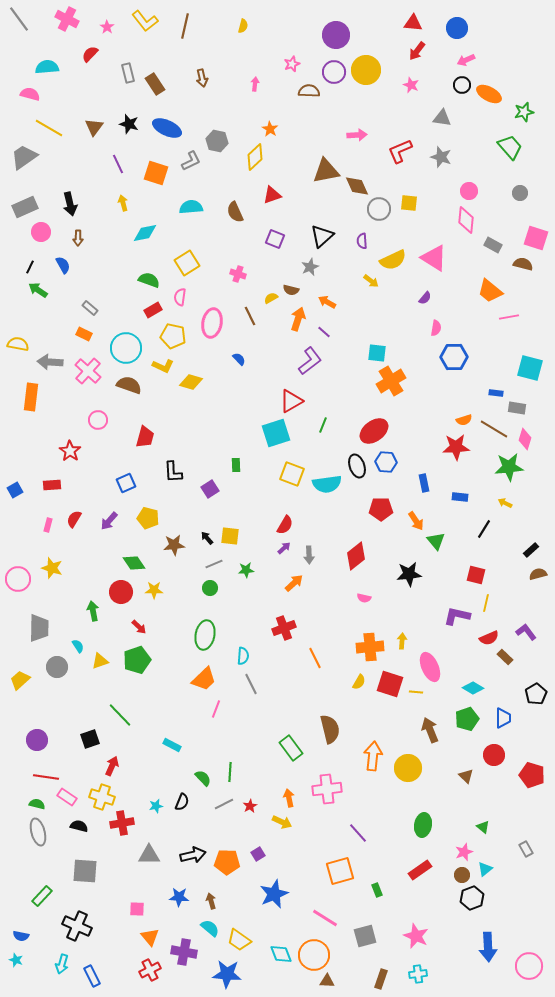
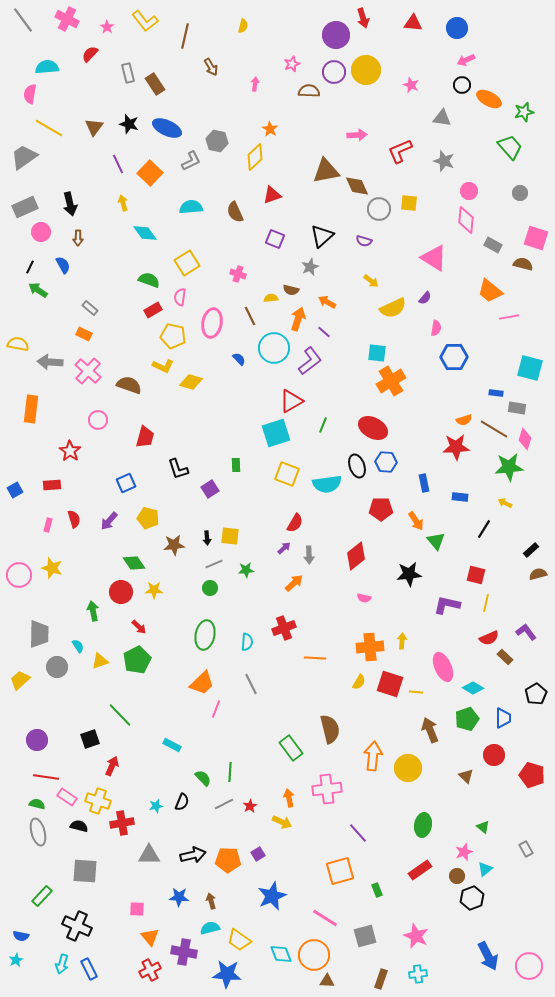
gray line at (19, 19): moved 4 px right, 1 px down
brown line at (185, 26): moved 10 px down
red arrow at (417, 51): moved 54 px left, 33 px up; rotated 54 degrees counterclockwise
brown arrow at (202, 78): moved 9 px right, 11 px up; rotated 18 degrees counterclockwise
pink semicircle at (30, 94): rotated 96 degrees counterclockwise
orange ellipse at (489, 94): moved 5 px down
gray star at (441, 157): moved 3 px right, 4 px down
orange square at (156, 173): moved 6 px left; rotated 25 degrees clockwise
cyan diamond at (145, 233): rotated 65 degrees clockwise
purple semicircle at (362, 241): moved 2 px right; rotated 70 degrees counterclockwise
yellow semicircle at (393, 260): moved 48 px down
yellow semicircle at (271, 298): rotated 24 degrees clockwise
cyan circle at (126, 348): moved 148 px right
orange rectangle at (31, 397): moved 12 px down
red ellipse at (374, 431): moved 1 px left, 3 px up; rotated 64 degrees clockwise
black L-shape at (173, 472): moved 5 px right, 3 px up; rotated 15 degrees counterclockwise
yellow square at (292, 474): moved 5 px left
red semicircle at (74, 519): rotated 132 degrees clockwise
red semicircle at (285, 525): moved 10 px right, 2 px up
black arrow at (207, 538): rotated 144 degrees counterclockwise
pink circle at (18, 579): moved 1 px right, 4 px up
purple L-shape at (457, 616): moved 10 px left, 11 px up
gray trapezoid at (39, 628): moved 6 px down
cyan semicircle at (243, 656): moved 4 px right, 14 px up
orange line at (315, 658): rotated 60 degrees counterclockwise
green pentagon at (137, 660): rotated 8 degrees counterclockwise
pink ellipse at (430, 667): moved 13 px right
orange trapezoid at (204, 679): moved 2 px left, 4 px down
yellow cross at (102, 797): moved 4 px left, 4 px down
orange pentagon at (227, 862): moved 1 px right, 2 px up
brown circle at (462, 875): moved 5 px left, 1 px down
blue star at (274, 894): moved 2 px left, 2 px down
cyan semicircle at (210, 928): rotated 54 degrees counterclockwise
blue arrow at (488, 947): moved 9 px down; rotated 24 degrees counterclockwise
cyan star at (16, 960): rotated 24 degrees clockwise
blue rectangle at (92, 976): moved 3 px left, 7 px up
